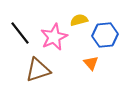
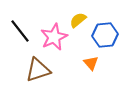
yellow semicircle: moved 1 px left; rotated 24 degrees counterclockwise
black line: moved 2 px up
